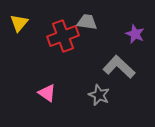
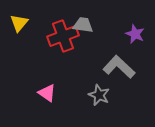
gray trapezoid: moved 4 px left, 3 px down
